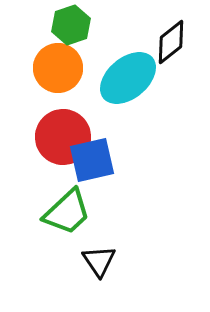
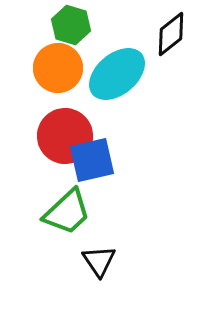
green hexagon: rotated 24 degrees counterclockwise
black diamond: moved 8 px up
cyan ellipse: moved 11 px left, 4 px up
red circle: moved 2 px right, 1 px up
